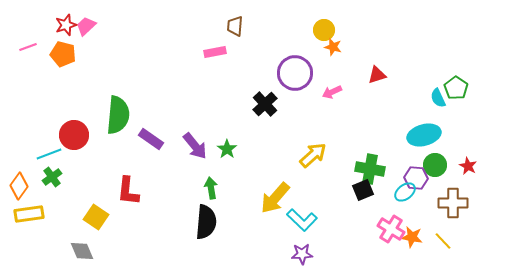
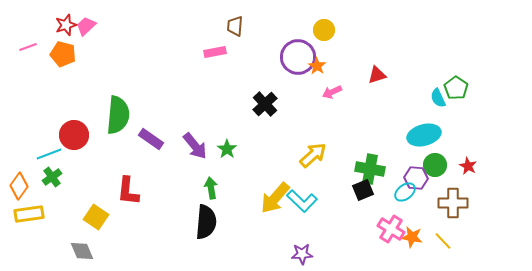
orange star at (333, 47): moved 16 px left, 19 px down; rotated 18 degrees clockwise
purple circle at (295, 73): moved 3 px right, 16 px up
cyan L-shape at (302, 220): moved 19 px up
